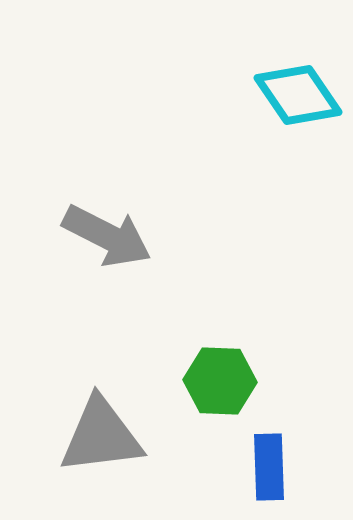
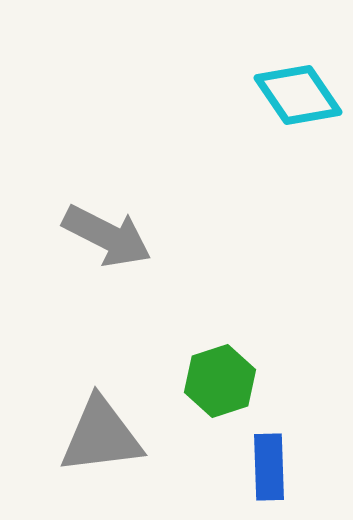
green hexagon: rotated 20 degrees counterclockwise
